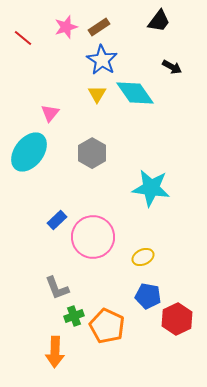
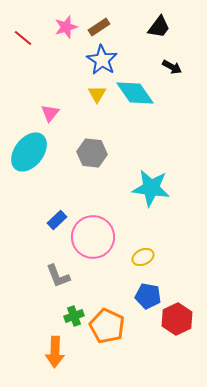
black trapezoid: moved 6 px down
gray hexagon: rotated 24 degrees counterclockwise
gray L-shape: moved 1 px right, 12 px up
